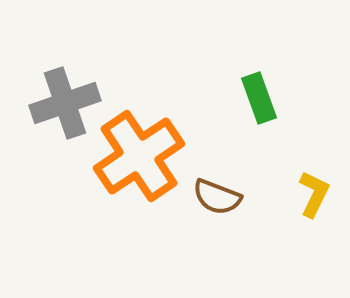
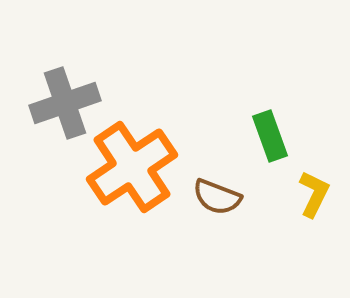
green rectangle: moved 11 px right, 38 px down
orange cross: moved 7 px left, 11 px down
